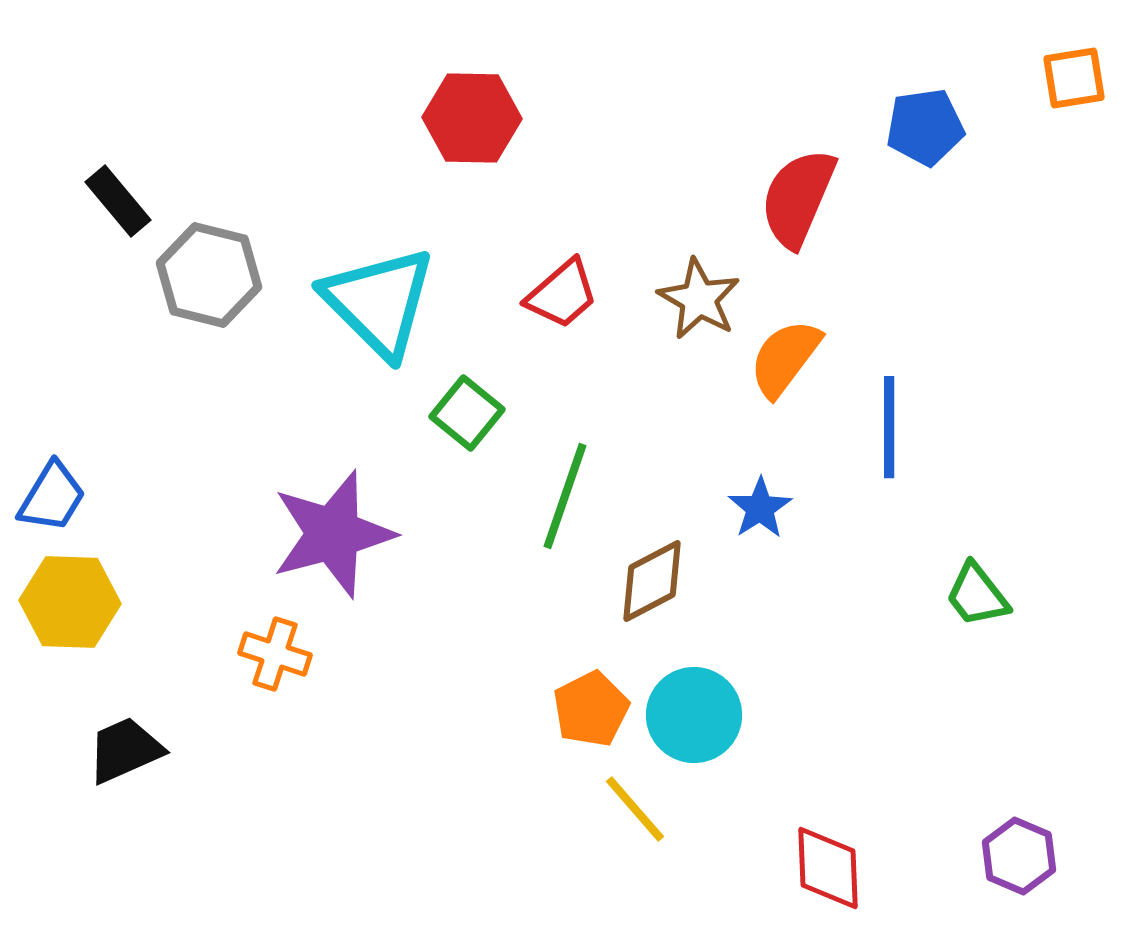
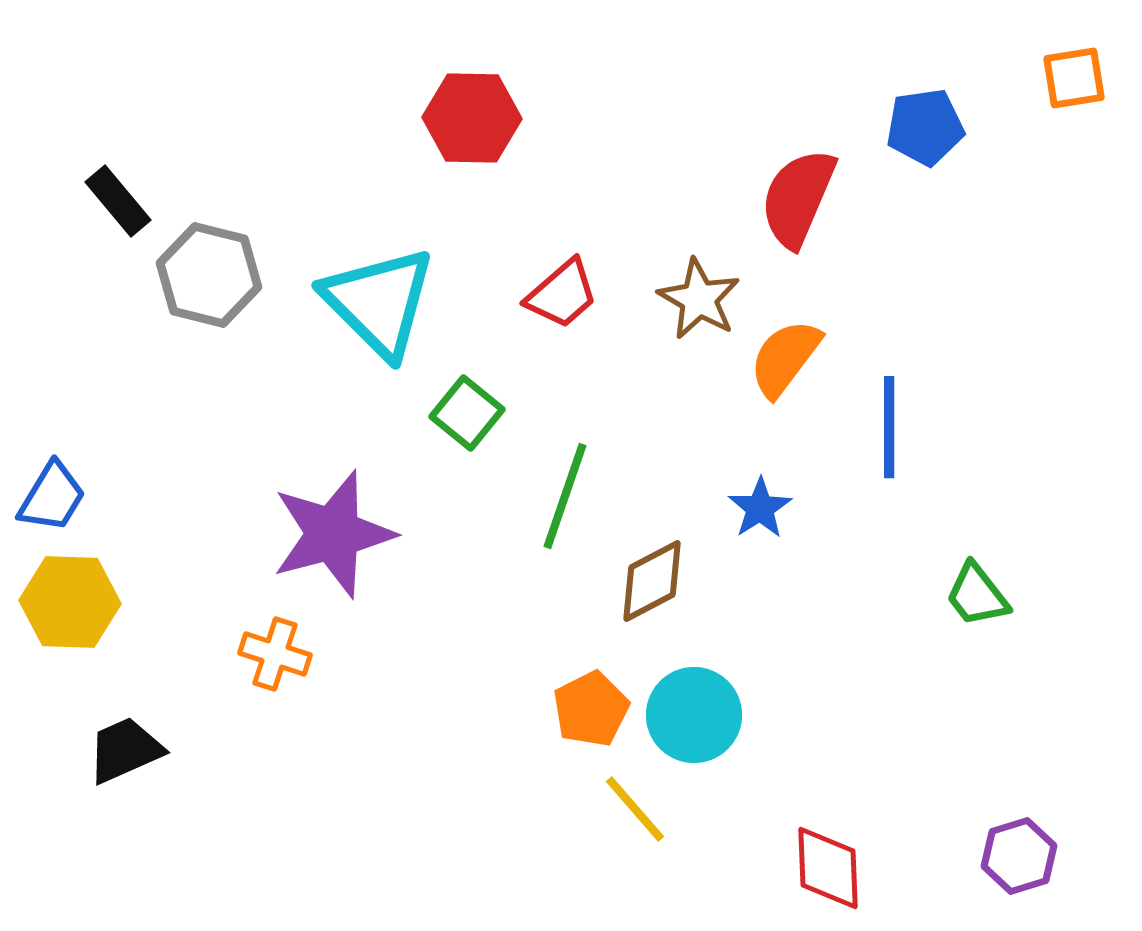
purple hexagon: rotated 20 degrees clockwise
